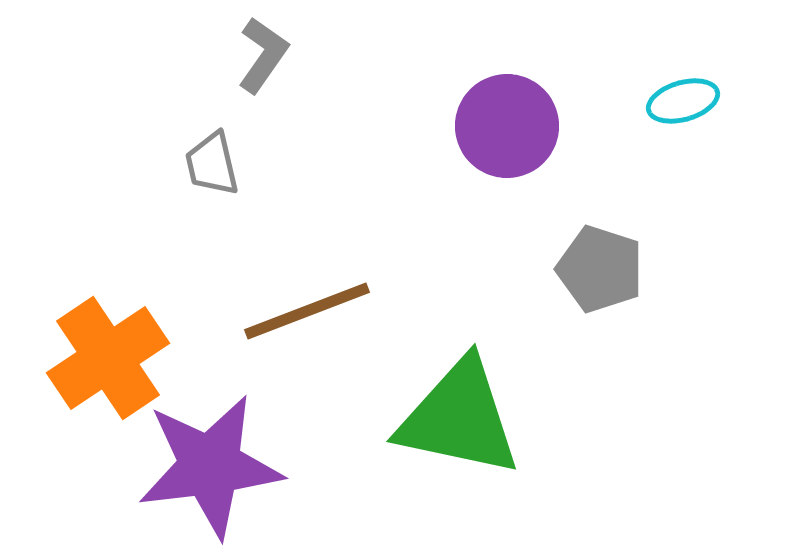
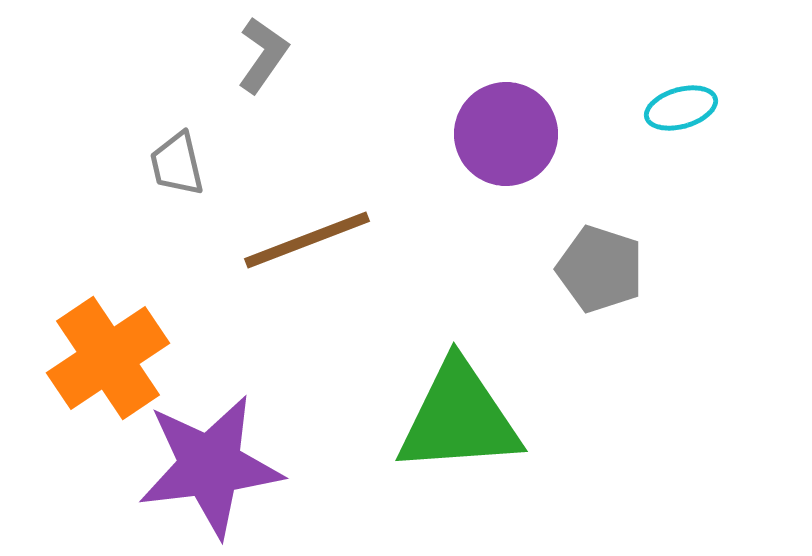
cyan ellipse: moved 2 px left, 7 px down
purple circle: moved 1 px left, 8 px down
gray trapezoid: moved 35 px left
brown line: moved 71 px up
green triangle: rotated 16 degrees counterclockwise
